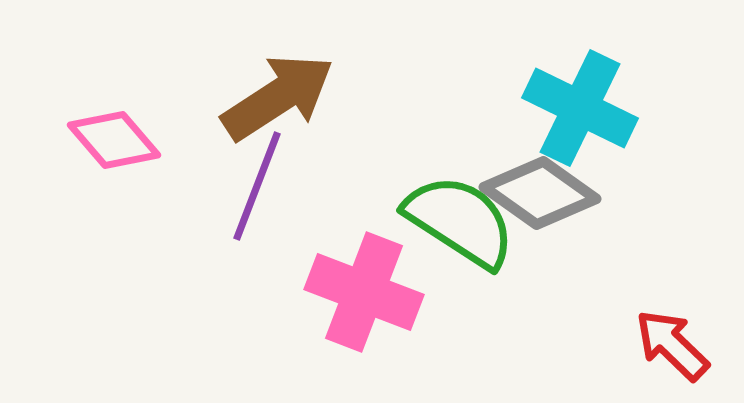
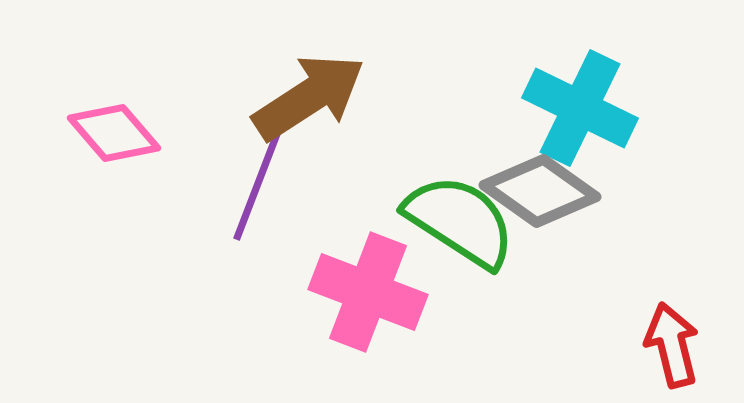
brown arrow: moved 31 px right
pink diamond: moved 7 px up
gray diamond: moved 2 px up
pink cross: moved 4 px right
red arrow: rotated 32 degrees clockwise
